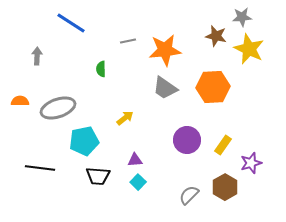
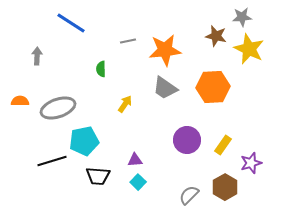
yellow arrow: moved 14 px up; rotated 18 degrees counterclockwise
black line: moved 12 px right, 7 px up; rotated 24 degrees counterclockwise
